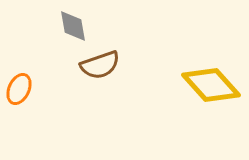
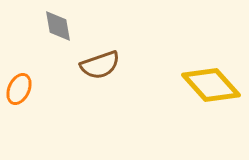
gray diamond: moved 15 px left
